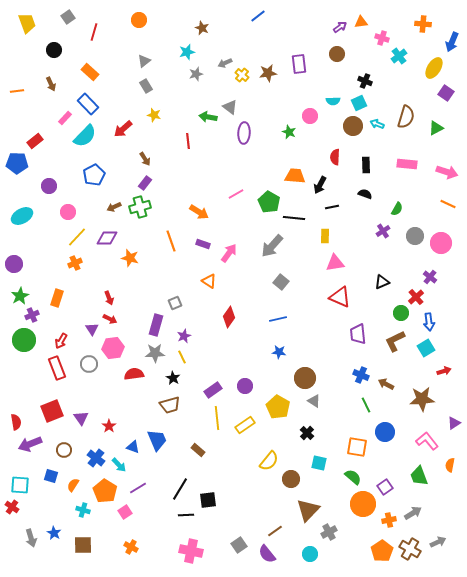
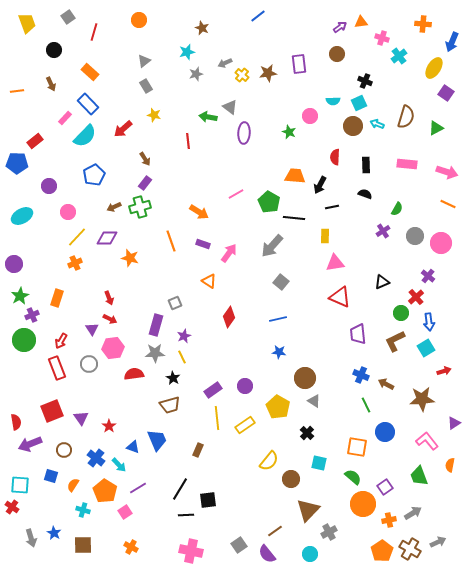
purple cross at (430, 277): moved 2 px left, 1 px up
brown rectangle at (198, 450): rotated 72 degrees clockwise
